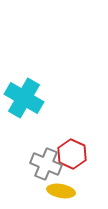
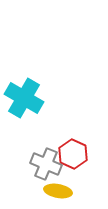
red hexagon: moved 1 px right
yellow ellipse: moved 3 px left
